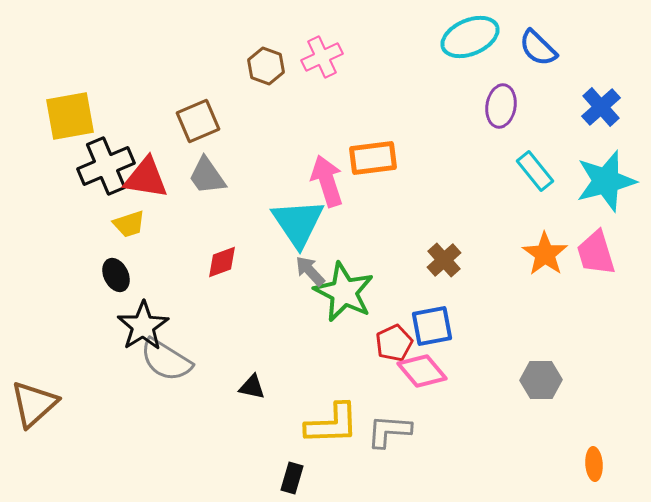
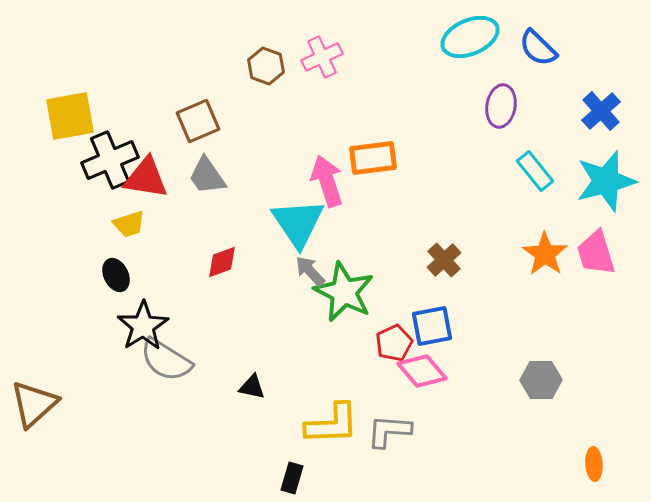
blue cross: moved 4 px down
black cross: moved 4 px right, 6 px up
